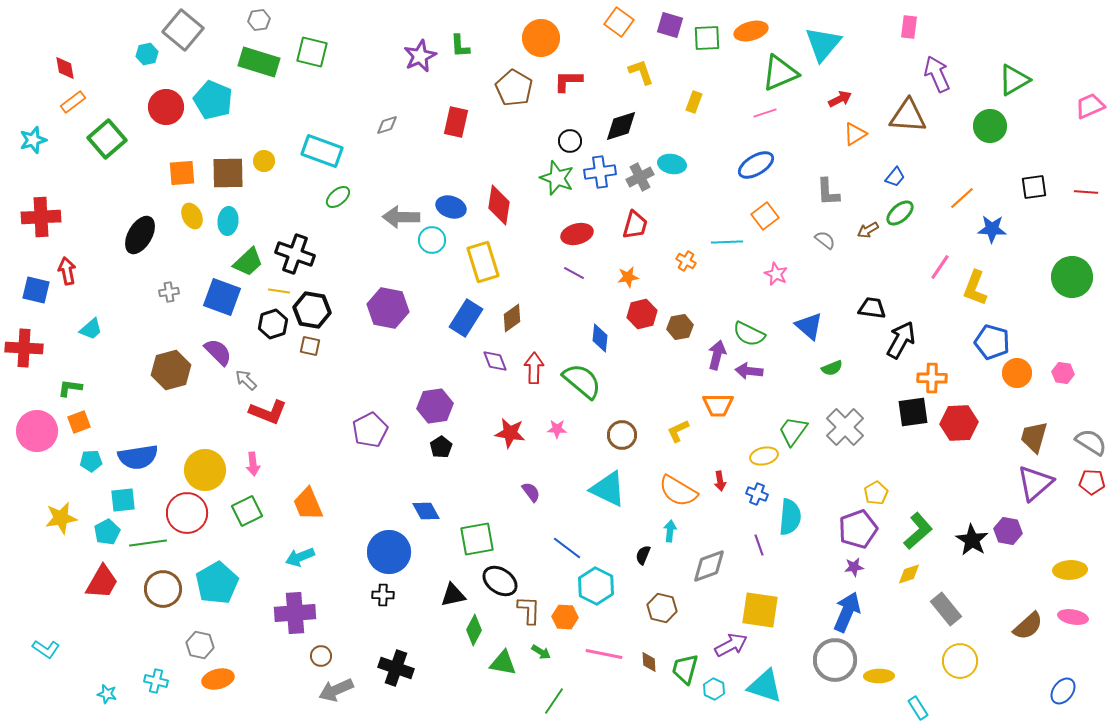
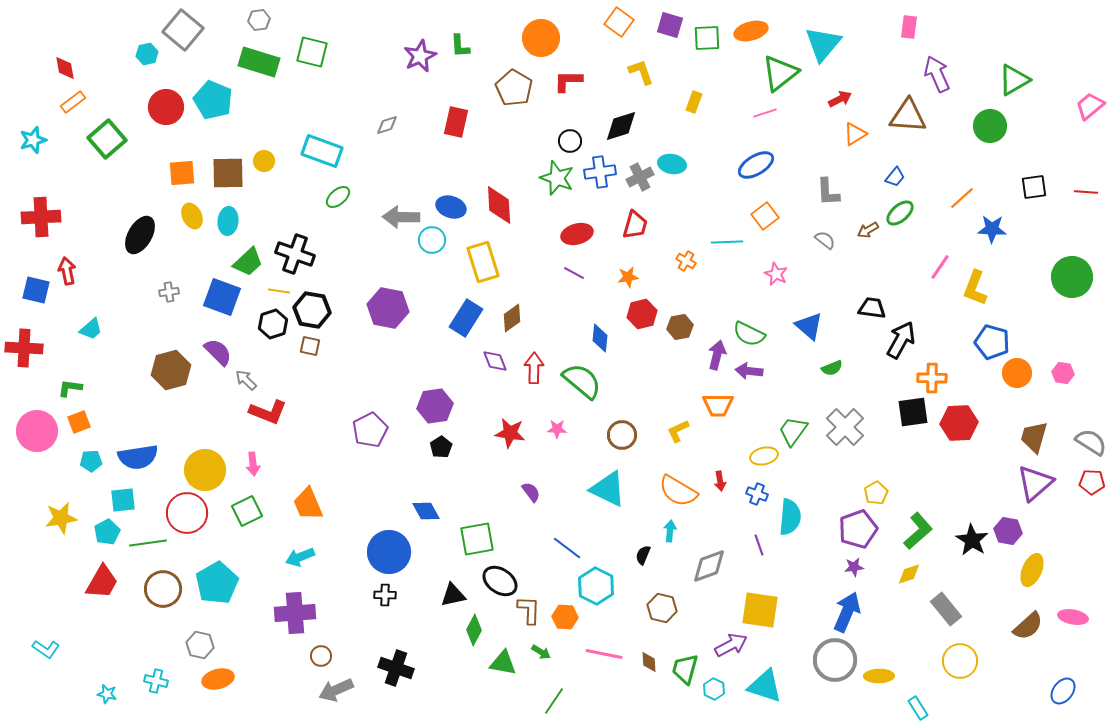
green triangle at (780, 73): rotated 15 degrees counterclockwise
pink trapezoid at (1090, 106): rotated 16 degrees counterclockwise
red diamond at (499, 205): rotated 12 degrees counterclockwise
yellow ellipse at (1070, 570): moved 38 px left; rotated 64 degrees counterclockwise
black cross at (383, 595): moved 2 px right
